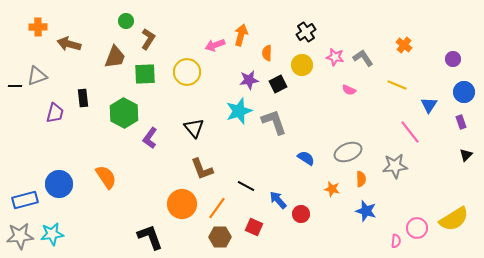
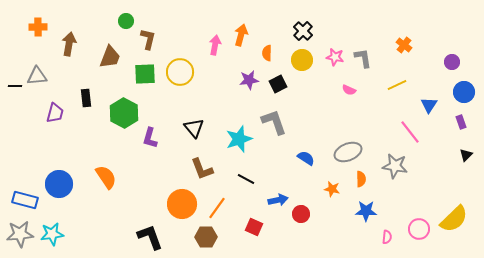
black cross at (306, 32): moved 3 px left, 1 px up; rotated 12 degrees counterclockwise
brown L-shape at (148, 39): rotated 20 degrees counterclockwise
brown arrow at (69, 44): rotated 85 degrees clockwise
pink arrow at (215, 45): rotated 120 degrees clockwise
brown trapezoid at (115, 57): moved 5 px left
gray L-shape at (363, 58): rotated 25 degrees clockwise
purple circle at (453, 59): moved 1 px left, 3 px down
yellow circle at (302, 65): moved 5 px up
yellow circle at (187, 72): moved 7 px left
gray triangle at (37, 76): rotated 15 degrees clockwise
yellow line at (397, 85): rotated 48 degrees counterclockwise
black rectangle at (83, 98): moved 3 px right
cyan star at (239, 111): moved 28 px down
purple L-shape at (150, 138): rotated 20 degrees counterclockwise
gray star at (395, 166): rotated 15 degrees clockwise
black line at (246, 186): moved 7 px up
blue rectangle at (25, 200): rotated 30 degrees clockwise
blue arrow at (278, 200): rotated 120 degrees clockwise
blue star at (366, 211): rotated 15 degrees counterclockwise
yellow semicircle at (454, 219): rotated 12 degrees counterclockwise
pink circle at (417, 228): moved 2 px right, 1 px down
gray star at (20, 236): moved 2 px up
brown hexagon at (220, 237): moved 14 px left
pink semicircle at (396, 241): moved 9 px left, 4 px up
